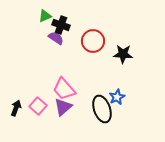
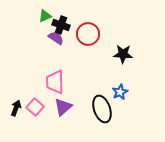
red circle: moved 5 px left, 7 px up
pink trapezoid: moved 9 px left, 7 px up; rotated 40 degrees clockwise
blue star: moved 3 px right, 5 px up
pink square: moved 3 px left, 1 px down
